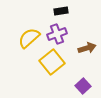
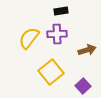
purple cross: rotated 18 degrees clockwise
yellow semicircle: rotated 10 degrees counterclockwise
brown arrow: moved 2 px down
yellow square: moved 1 px left, 10 px down
